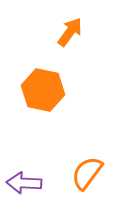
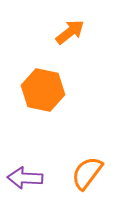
orange arrow: rotated 16 degrees clockwise
purple arrow: moved 1 px right, 5 px up
